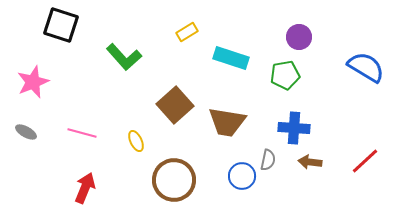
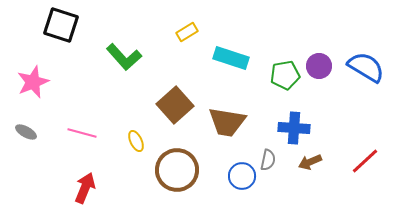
purple circle: moved 20 px right, 29 px down
brown arrow: rotated 30 degrees counterclockwise
brown circle: moved 3 px right, 10 px up
